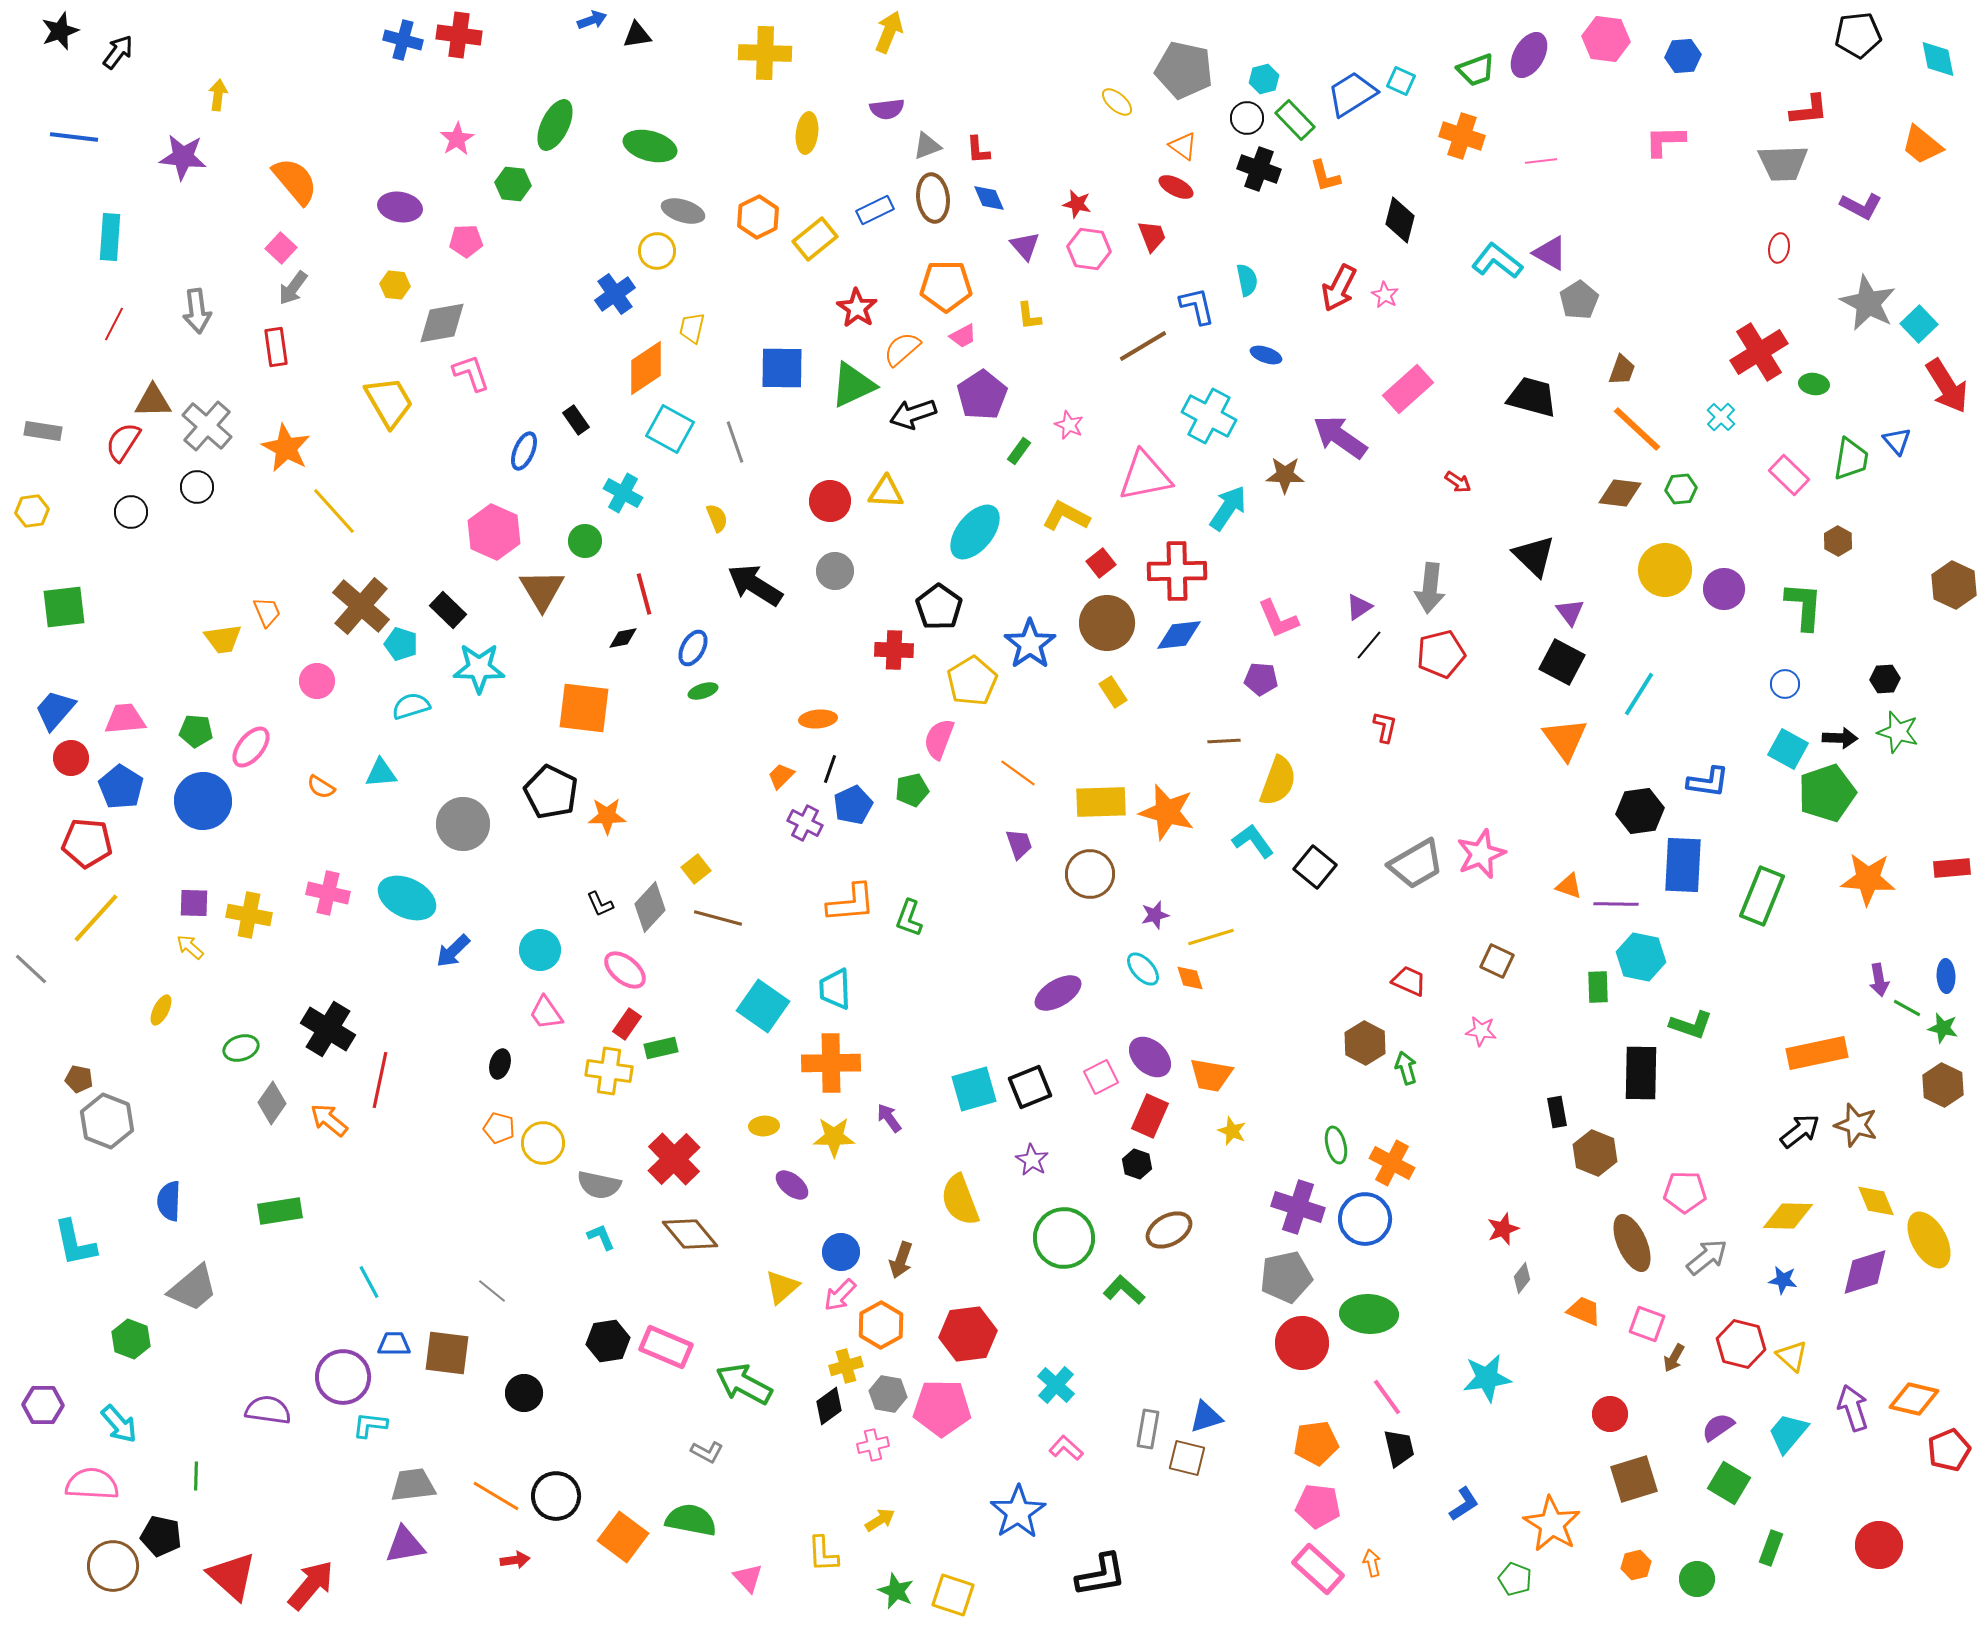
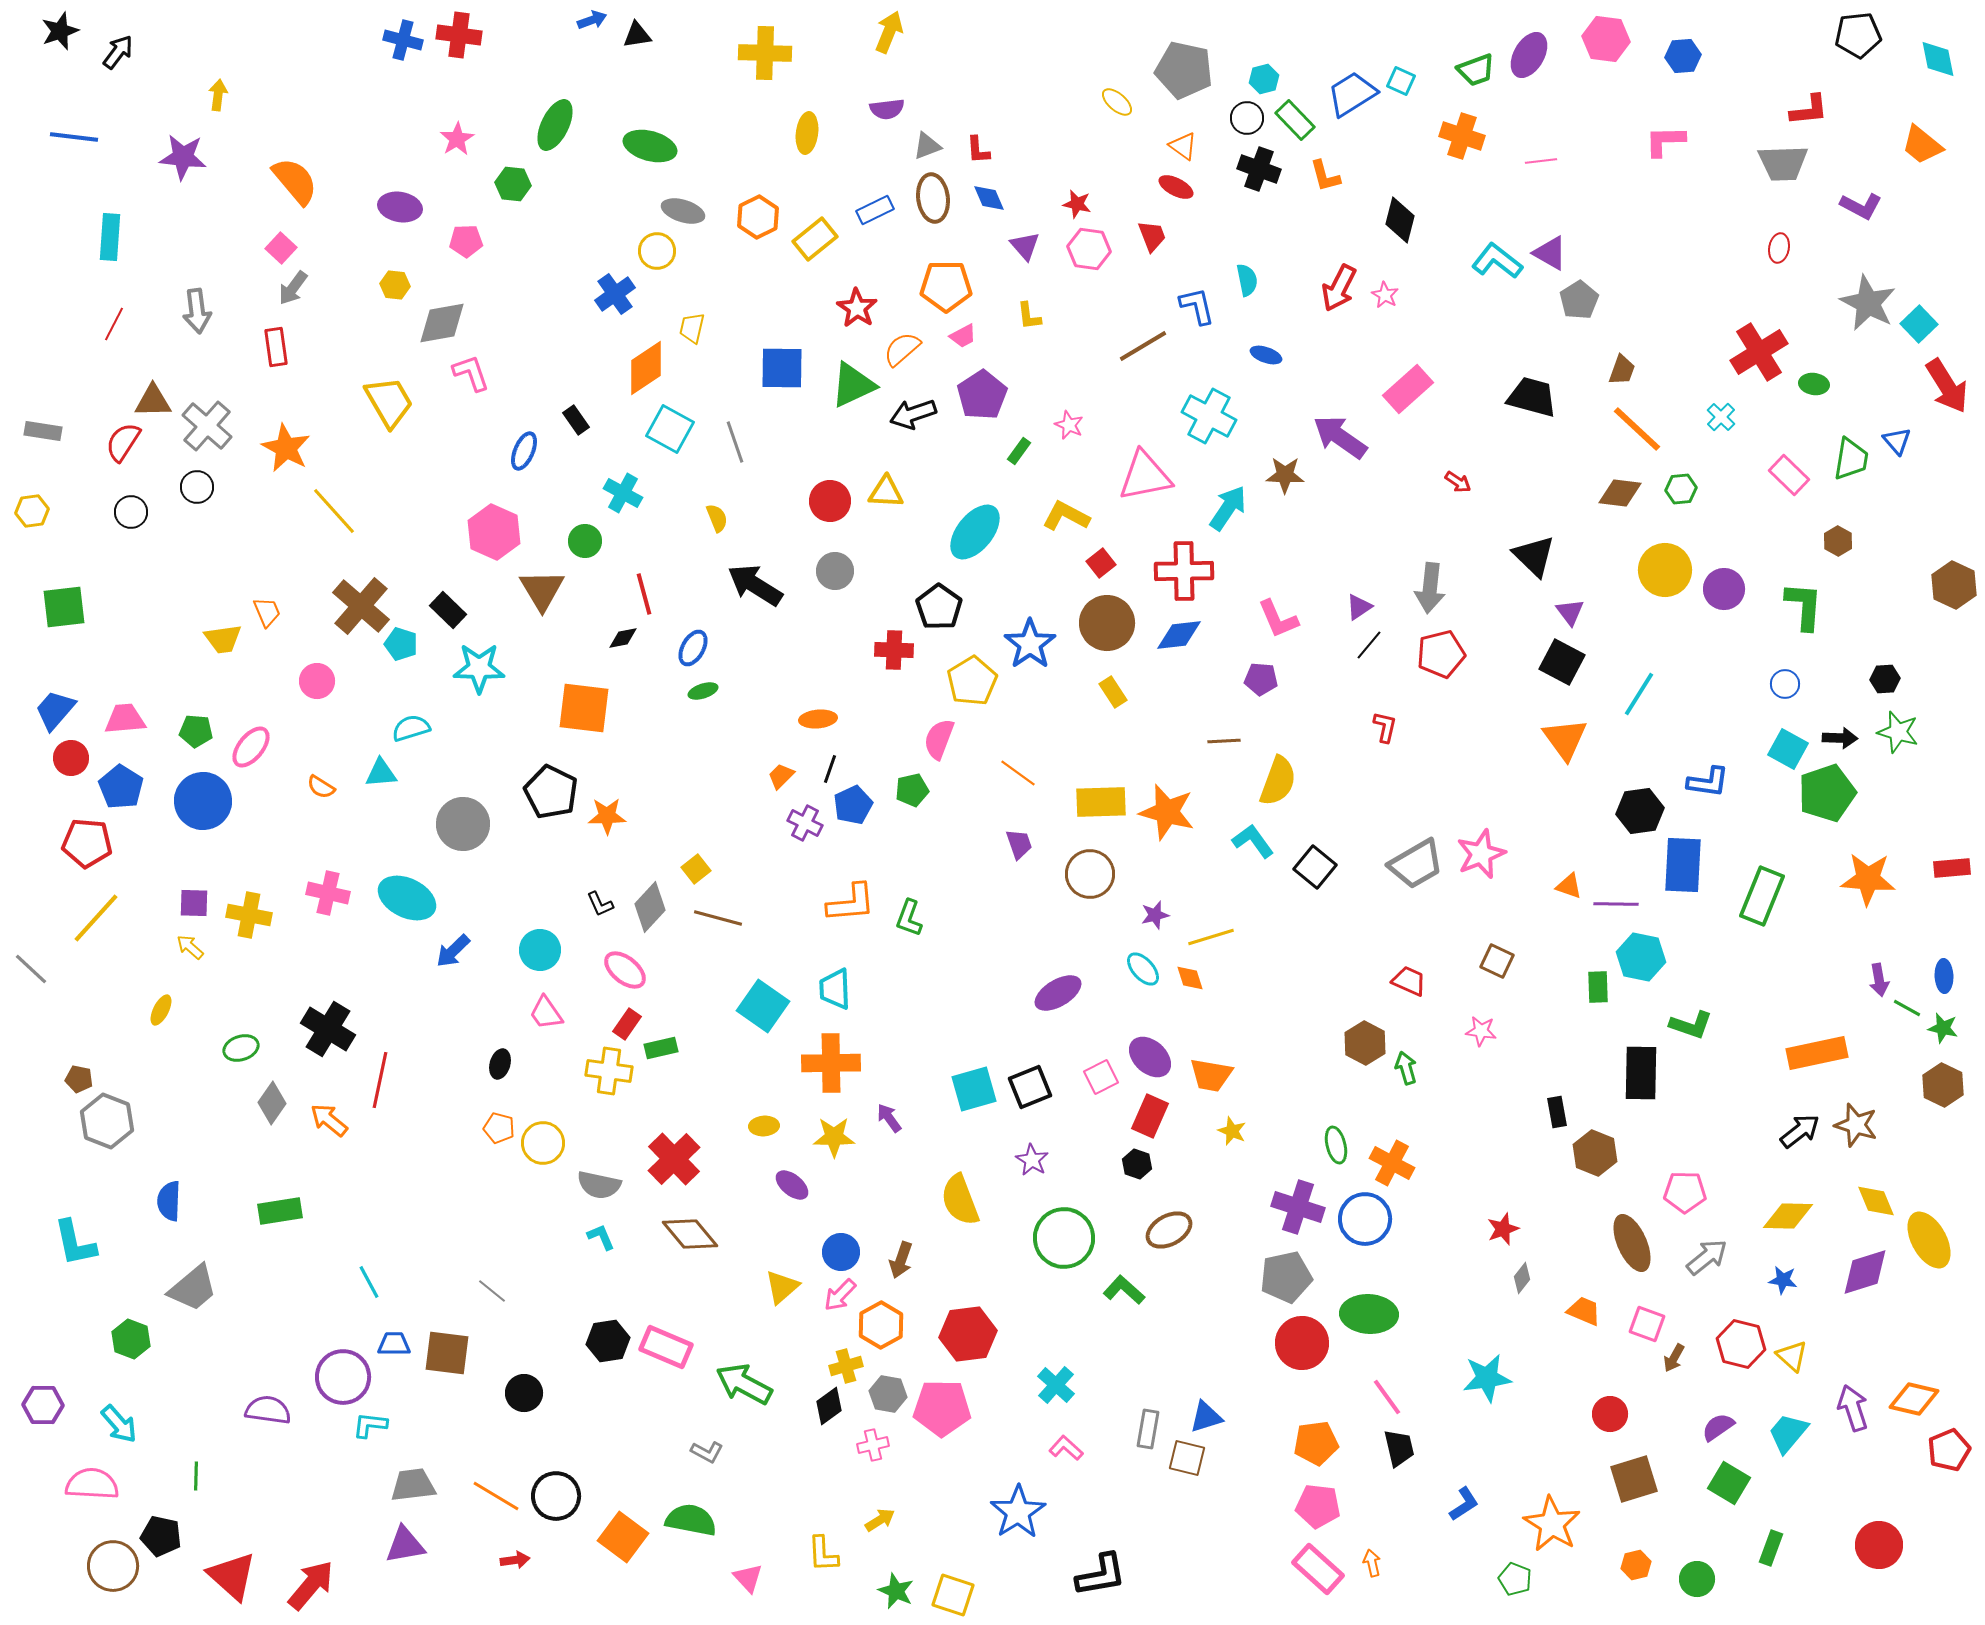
red cross at (1177, 571): moved 7 px right
cyan semicircle at (411, 706): moved 22 px down
blue ellipse at (1946, 976): moved 2 px left
